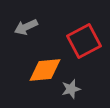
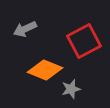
gray arrow: moved 1 px left, 2 px down
orange diamond: rotated 28 degrees clockwise
